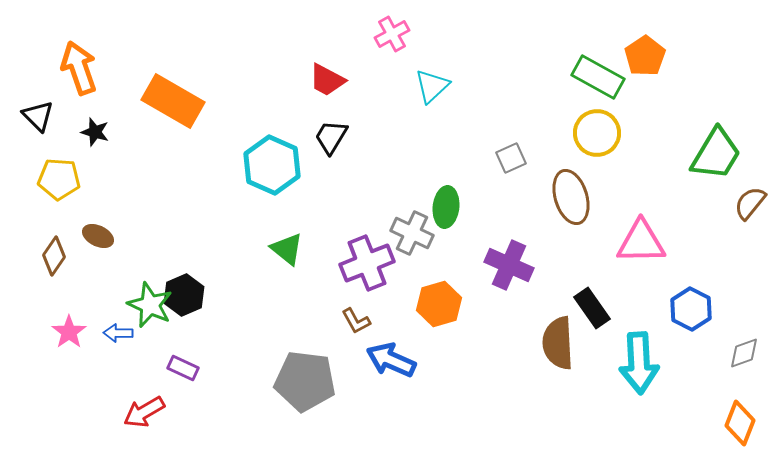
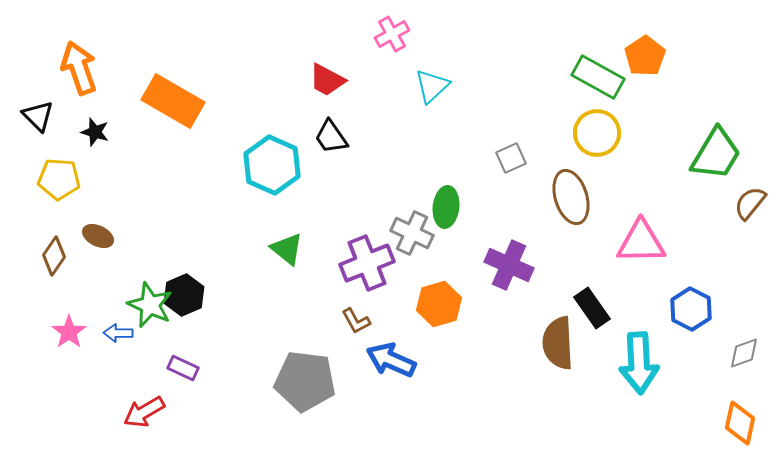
black trapezoid at (331, 137): rotated 66 degrees counterclockwise
orange diamond at (740, 423): rotated 9 degrees counterclockwise
